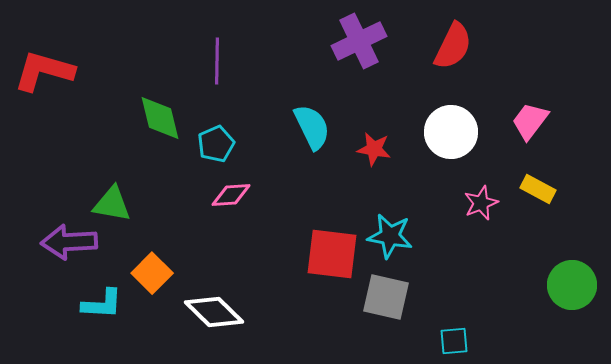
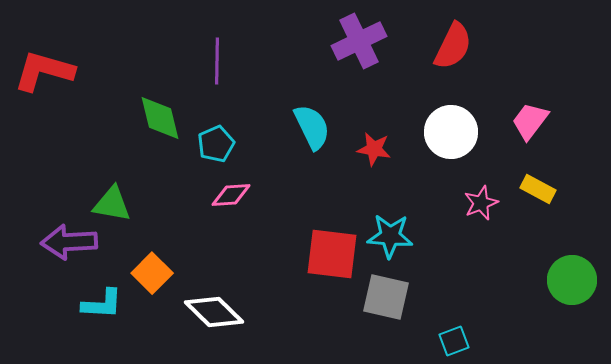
cyan star: rotated 6 degrees counterclockwise
green circle: moved 5 px up
cyan square: rotated 16 degrees counterclockwise
